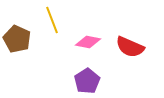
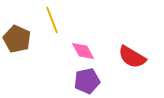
pink diamond: moved 5 px left, 9 px down; rotated 50 degrees clockwise
red semicircle: moved 2 px right, 10 px down; rotated 8 degrees clockwise
purple pentagon: rotated 20 degrees clockwise
